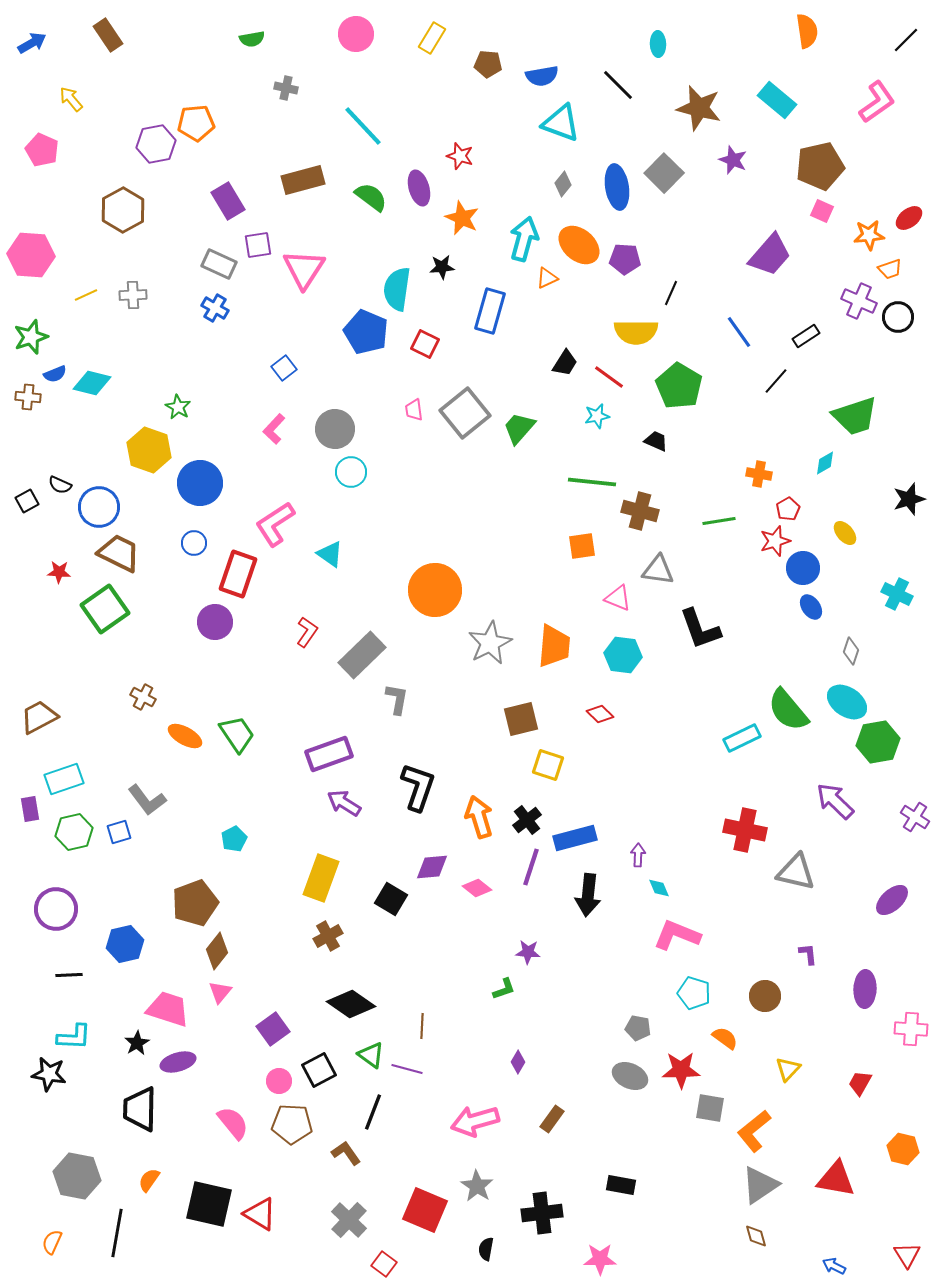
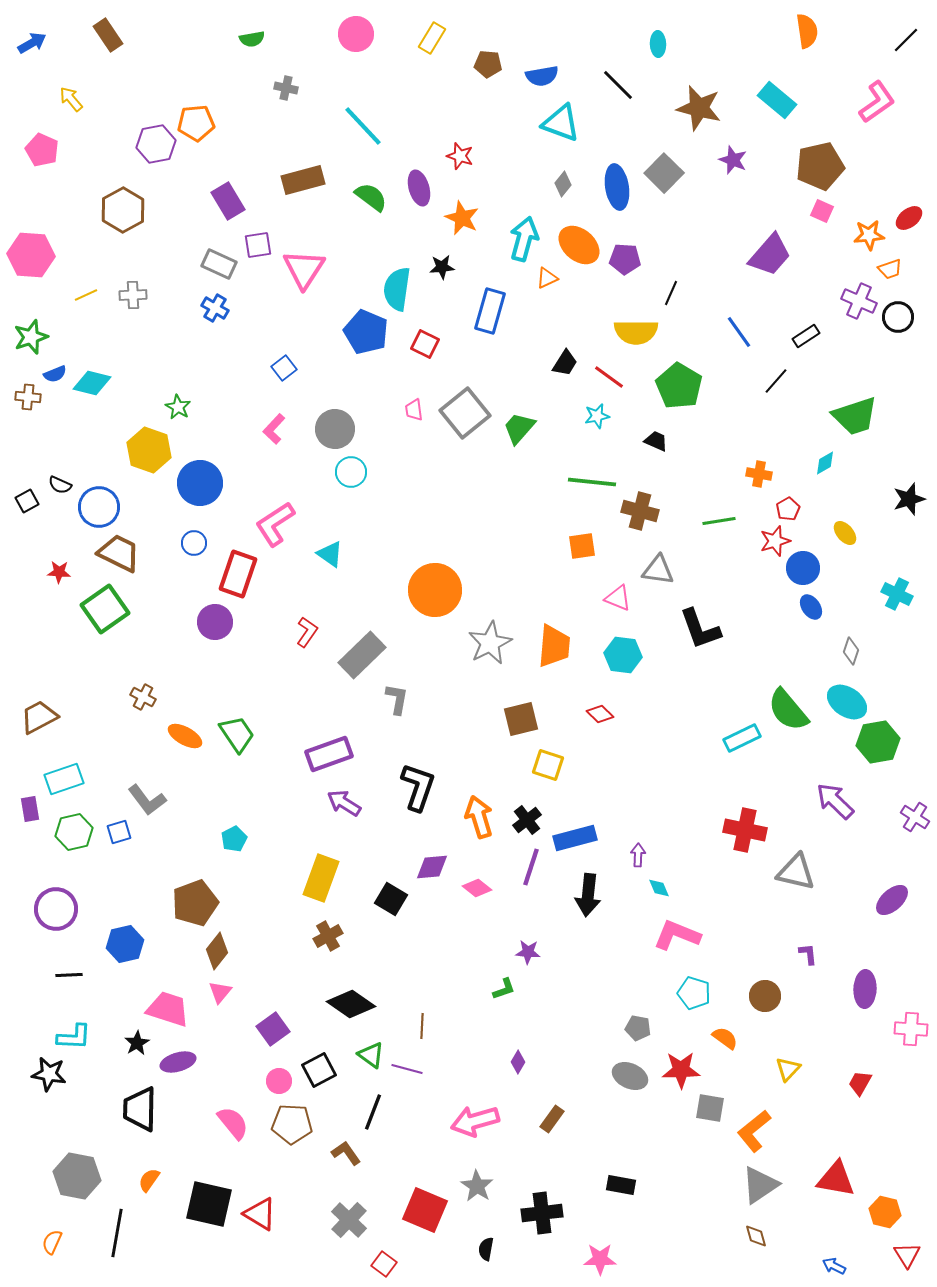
orange hexagon at (903, 1149): moved 18 px left, 63 px down
